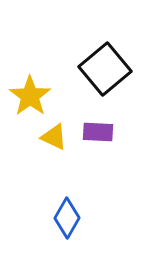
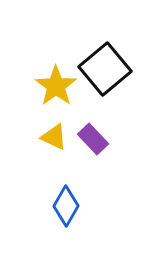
yellow star: moved 26 px right, 10 px up
purple rectangle: moved 5 px left, 7 px down; rotated 44 degrees clockwise
blue diamond: moved 1 px left, 12 px up
